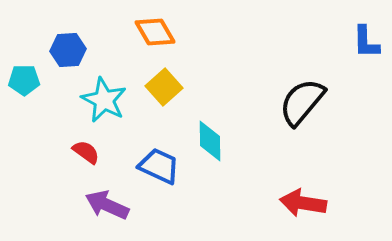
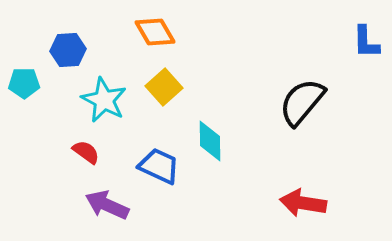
cyan pentagon: moved 3 px down
